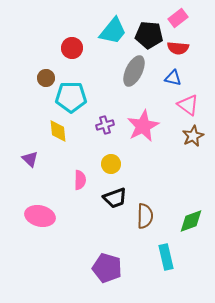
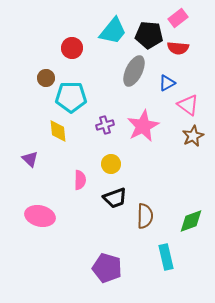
blue triangle: moved 6 px left, 5 px down; rotated 42 degrees counterclockwise
